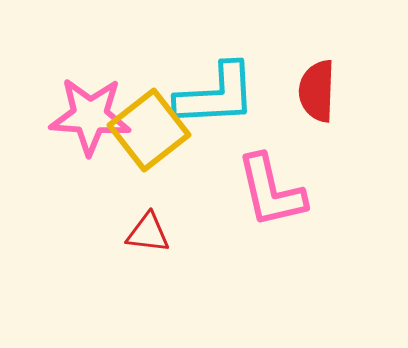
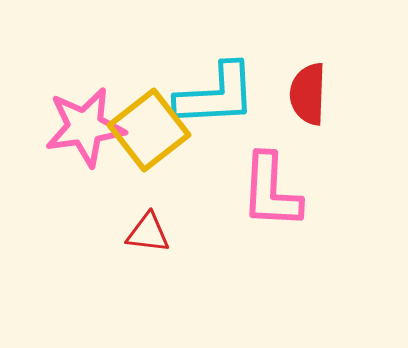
red semicircle: moved 9 px left, 3 px down
pink star: moved 5 px left, 11 px down; rotated 12 degrees counterclockwise
pink L-shape: rotated 16 degrees clockwise
